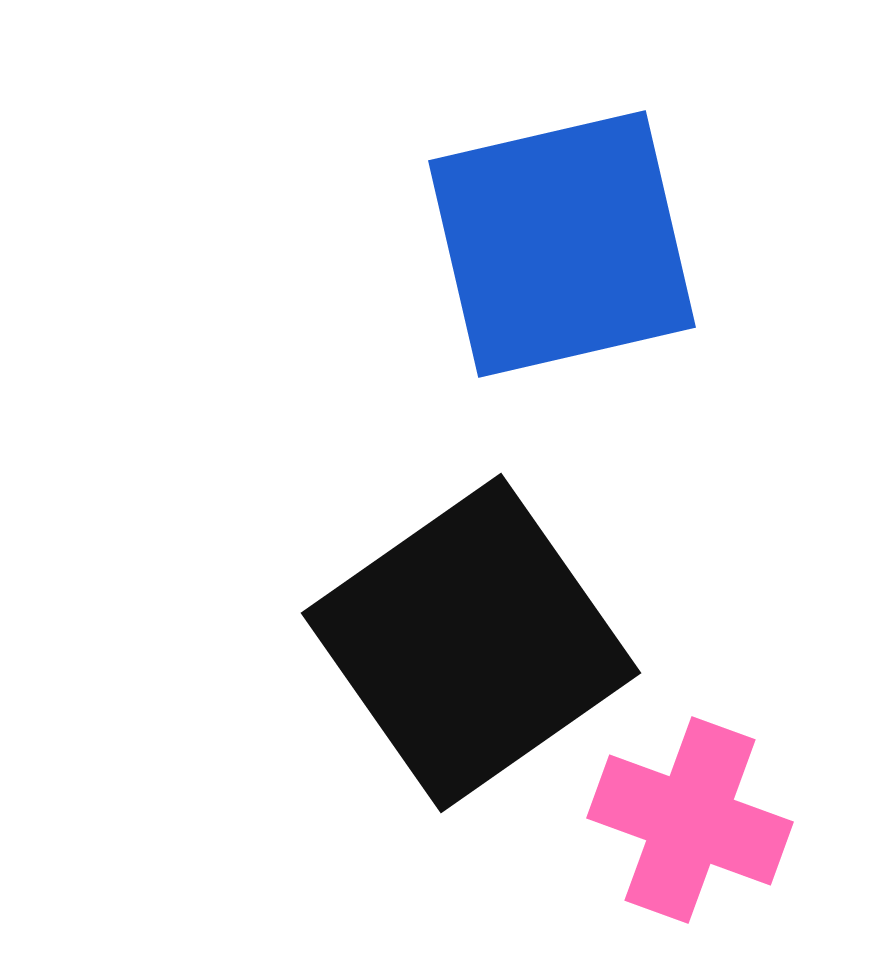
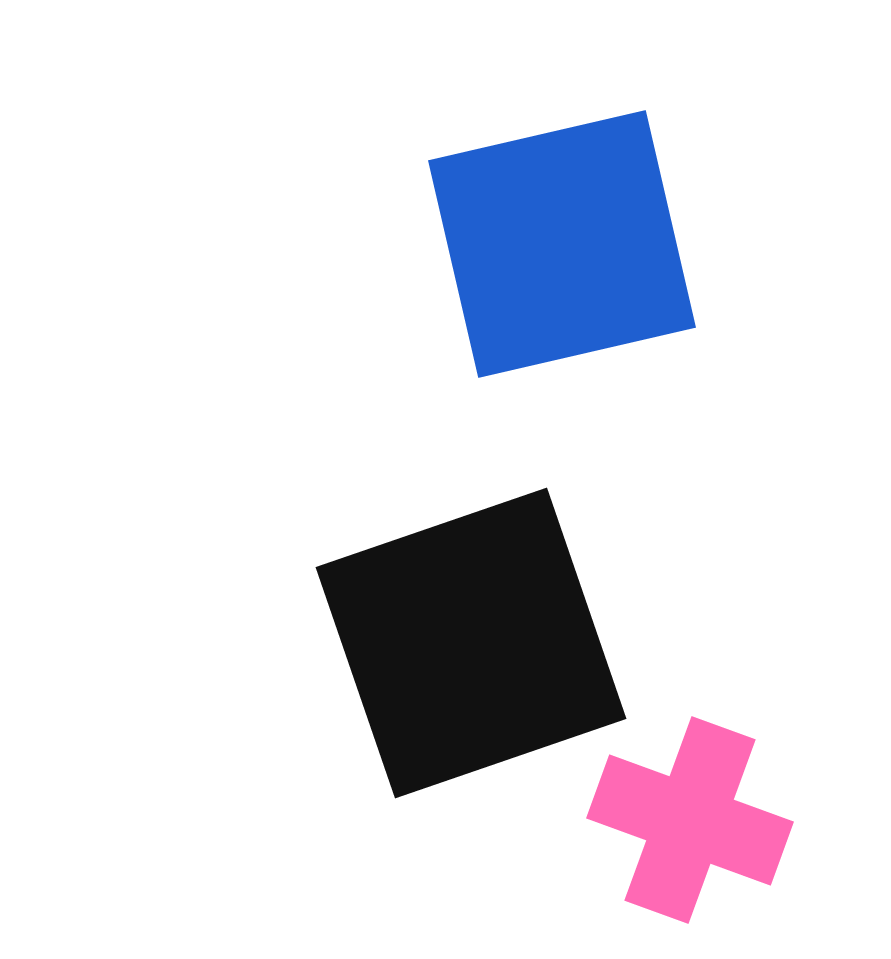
black square: rotated 16 degrees clockwise
